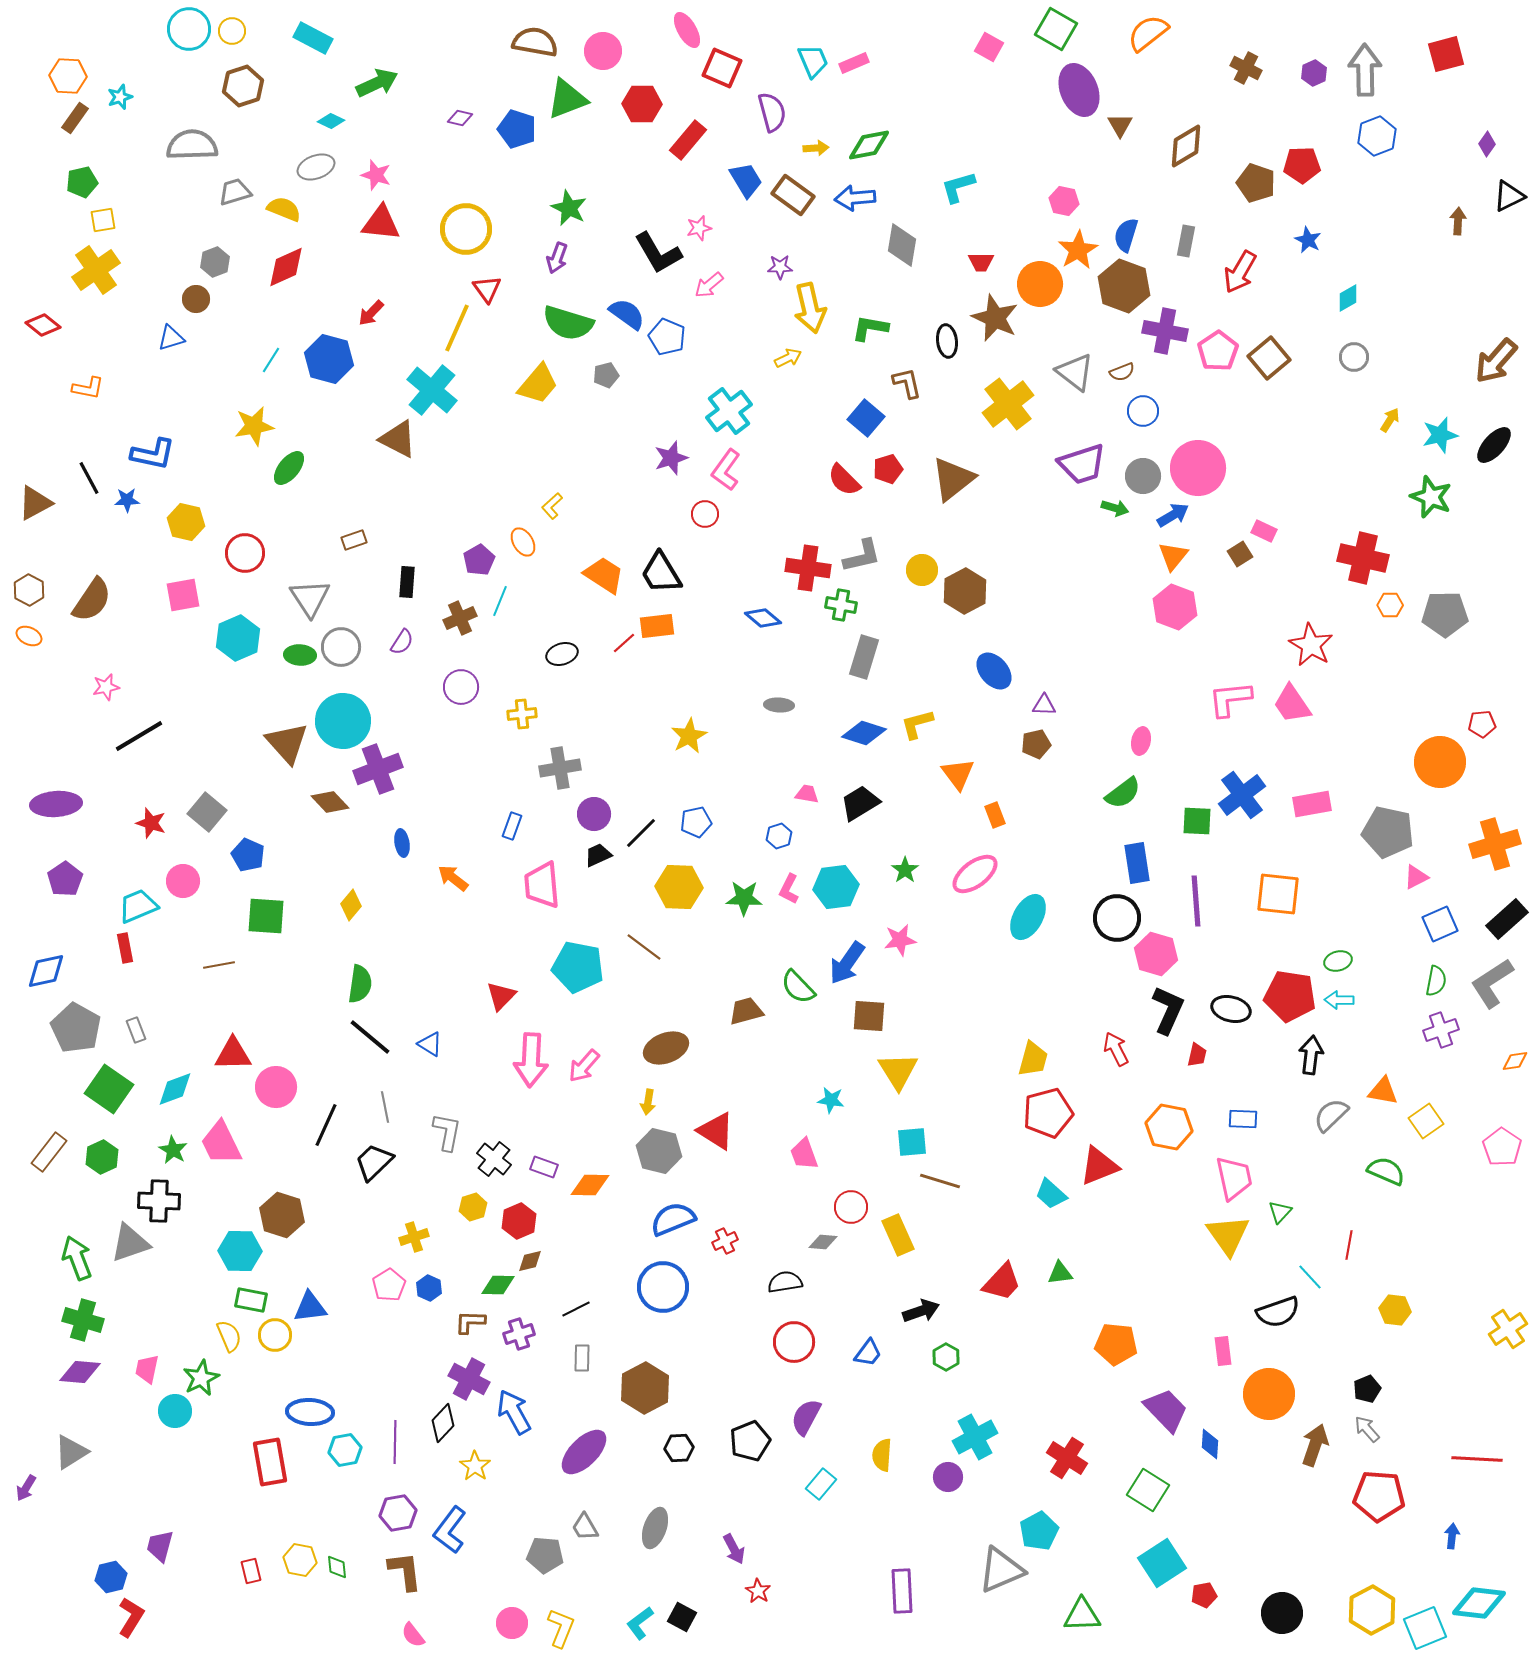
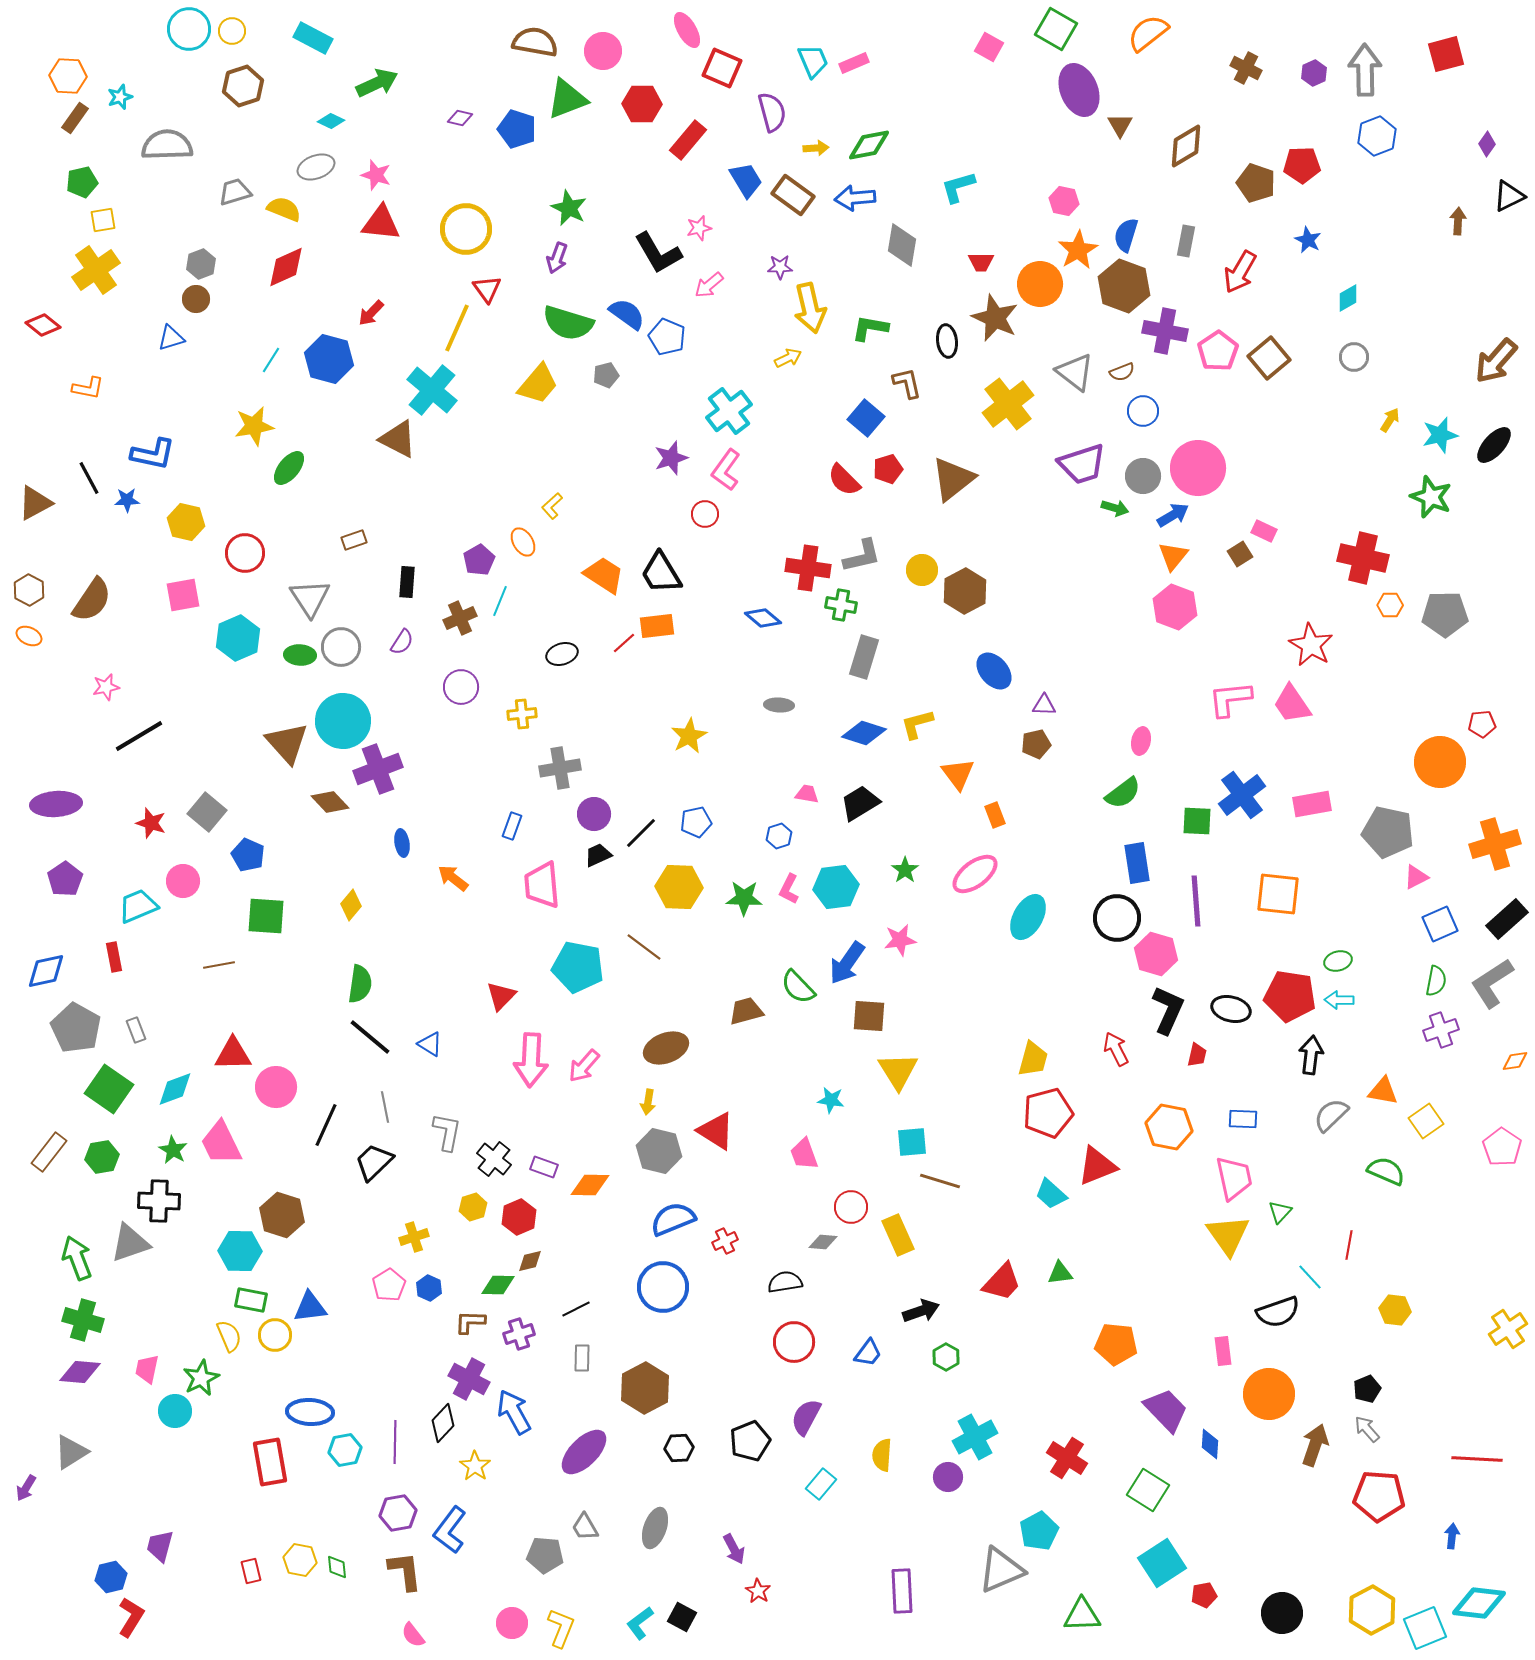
gray semicircle at (192, 145): moved 25 px left
gray hexagon at (215, 262): moved 14 px left, 2 px down
red rectangle at (125, 948): moved 11 px left, 9 px down
green hexagon at (102, 1157): rotated 16 degrees clockwise
red triangle at (1099, 1166): moved 2 px left
red hexagon at (519, 1221): moved 4 px up
